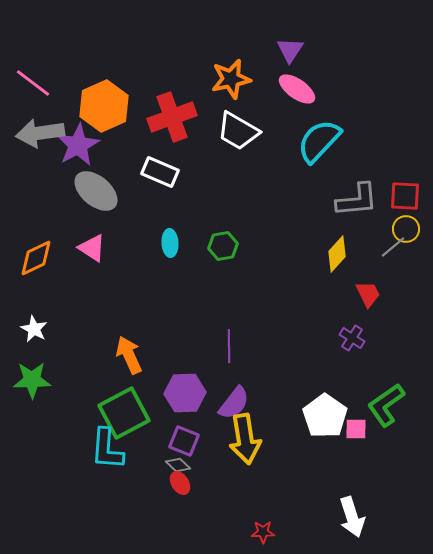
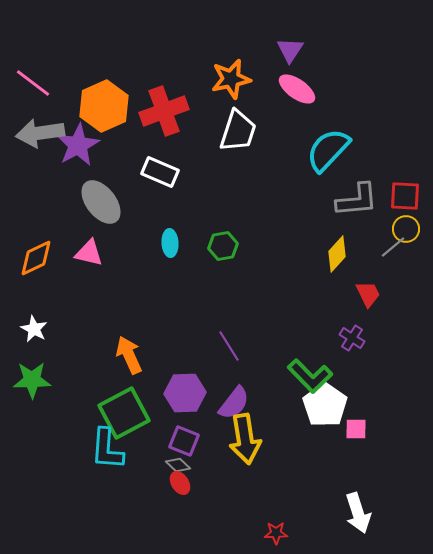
red cross: moved 8 px left, 6 px up
white trapezoid: rotated 102 degrees counterclockwise
cyan semicircle: moved 9 px right, 9 px down
gray ellipse: moved 5 px right, 11 px down; rotated 12 degrees clockwise
pink triangle: moved 3 px left, 5 px down; rotated 20 degrees counterclockwise
purple line: rotated 32 degrees counterclockwise
green L-shape: moved 76 px left, 29 px up; rotated 99 degrees counterclockwise
white pentagon: moved 11 px up
white arrow: moved 6 px right, 4 px up
red star: moved 13 px right, 1 px down
